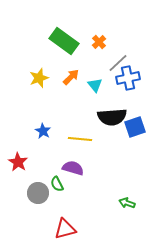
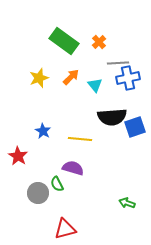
gray line: rotated 40 degrees clockwise
red star: moved 6 px up
